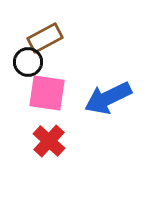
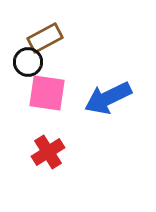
red cross: moved 1 px left, 11 px down; rotated 16 degrees clockwise
